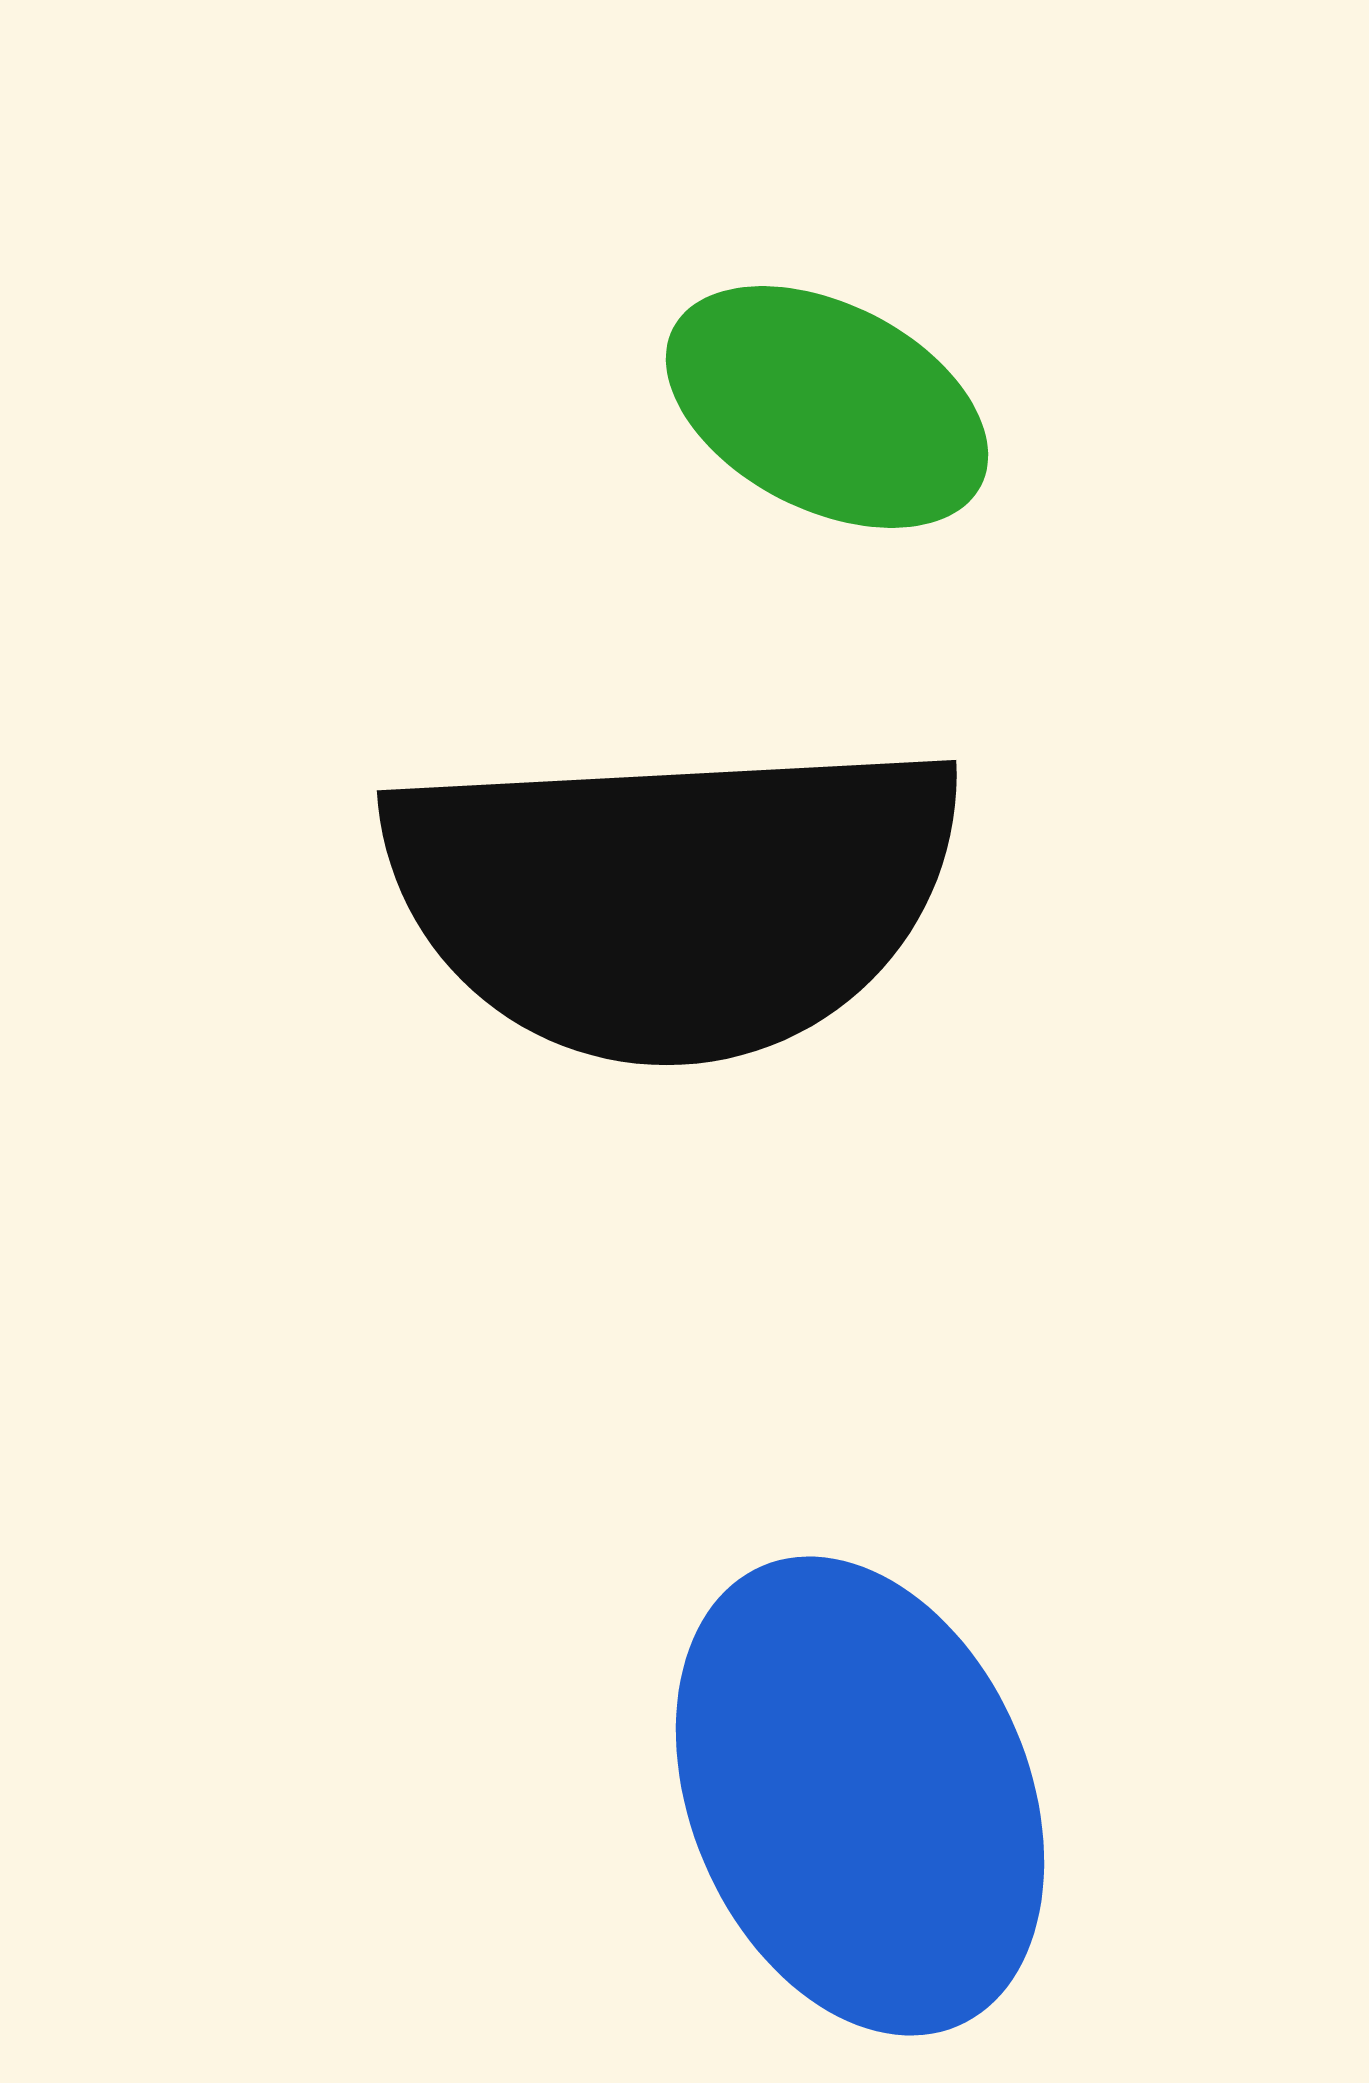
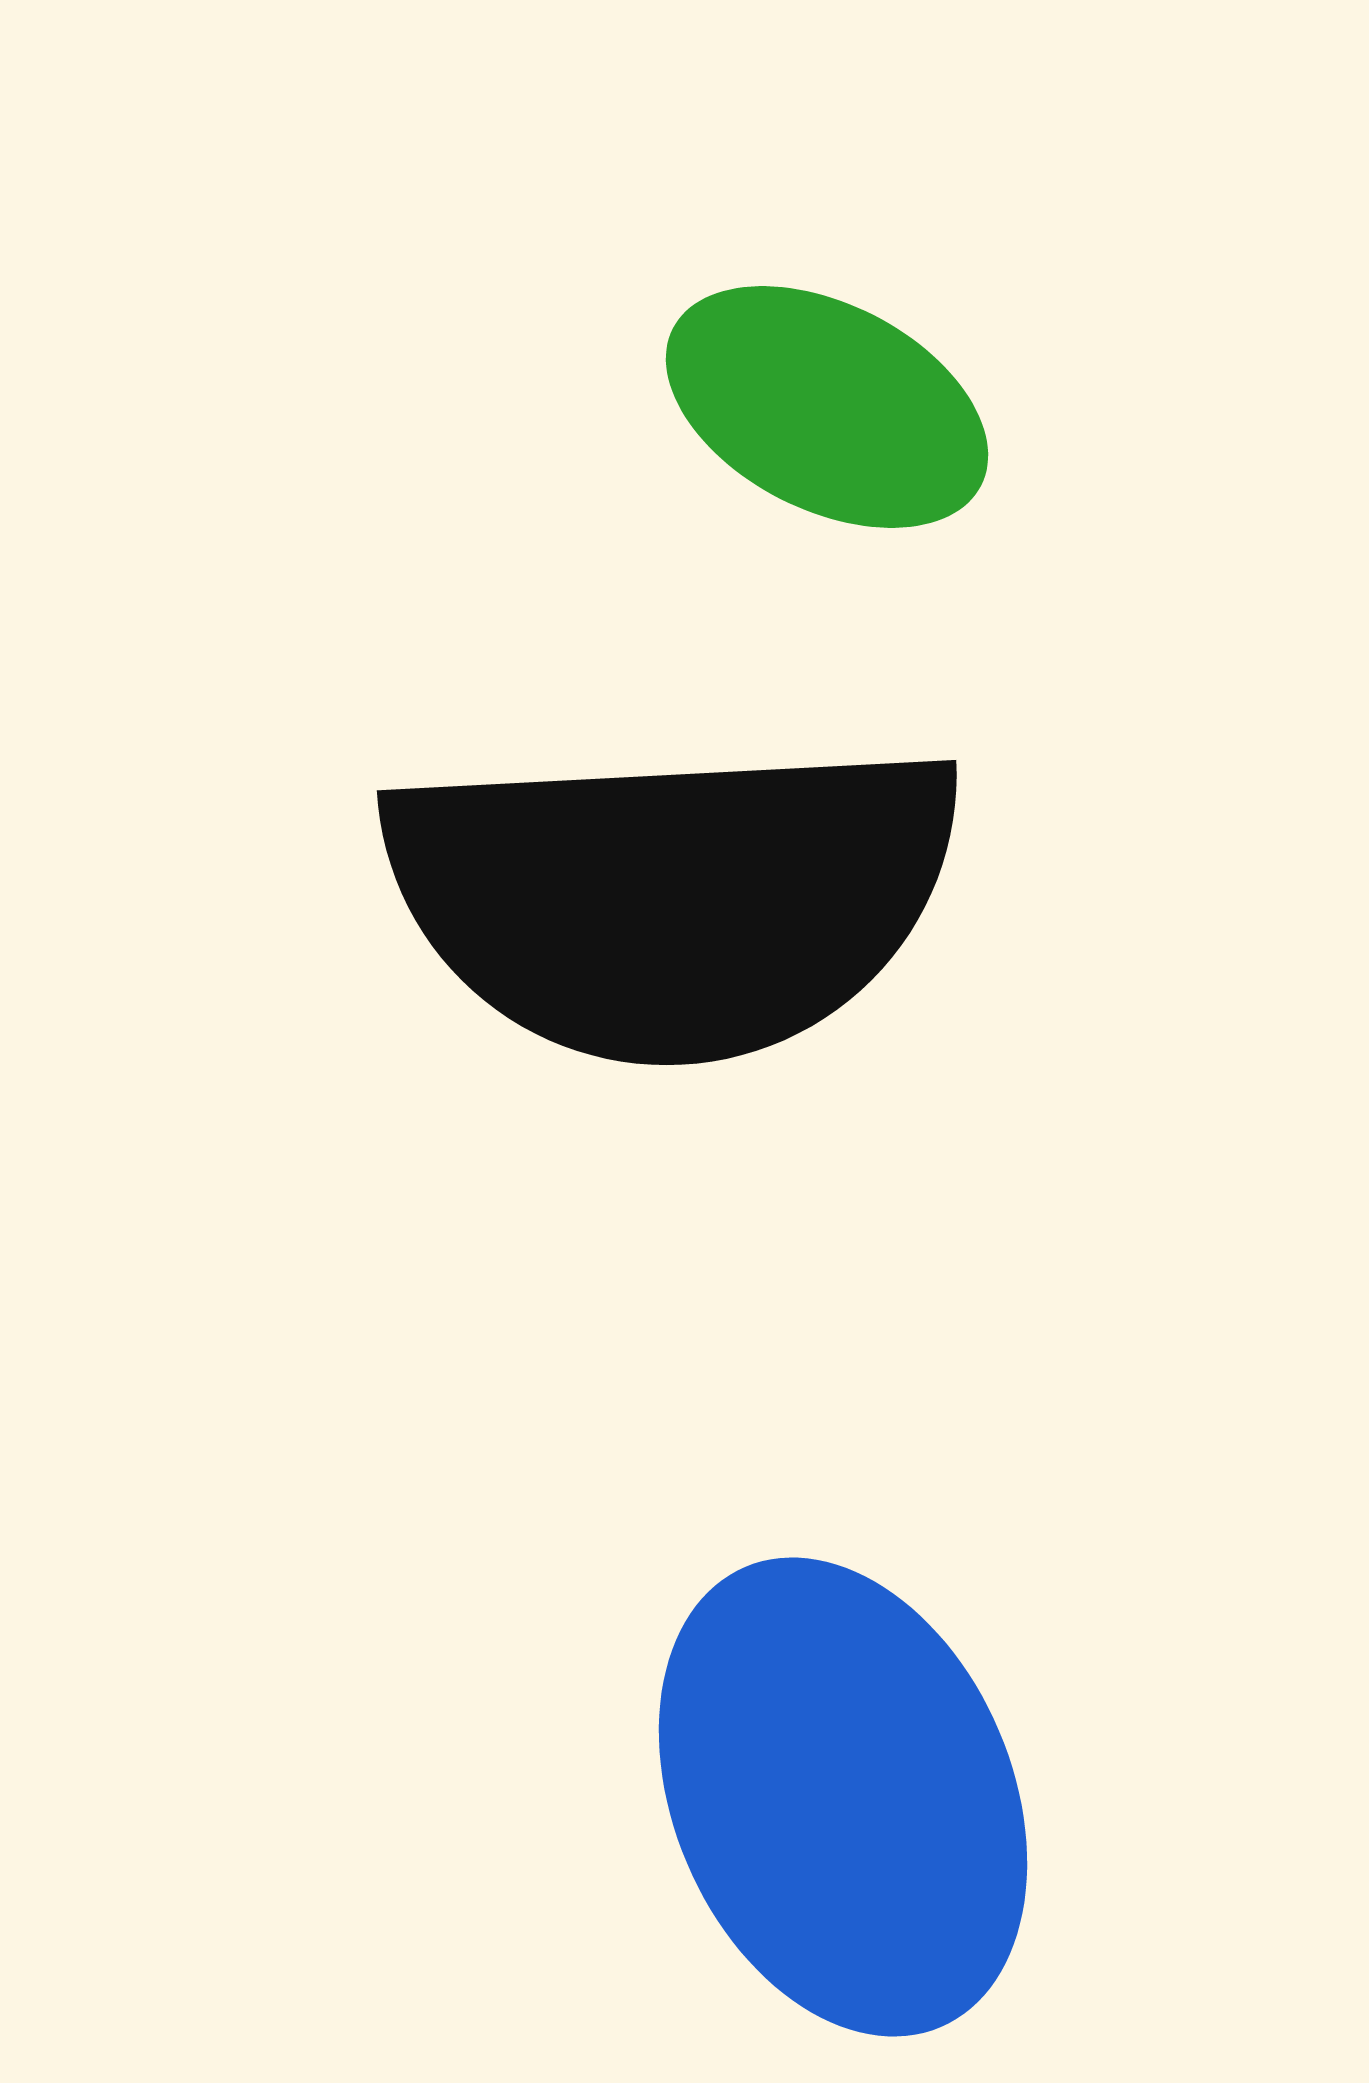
blue ellipse: moved 17 px left, 1 px down
